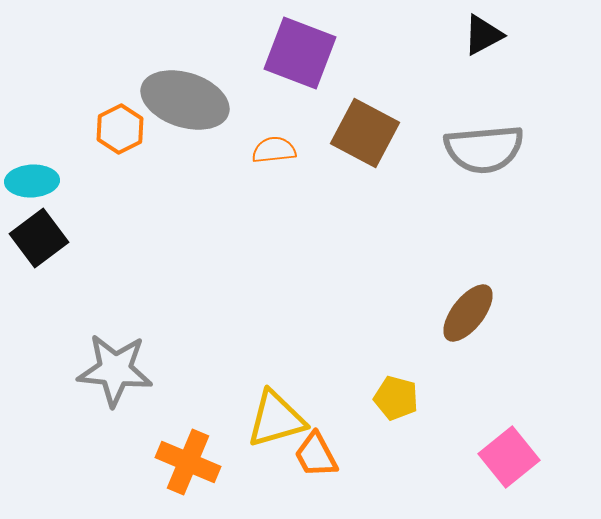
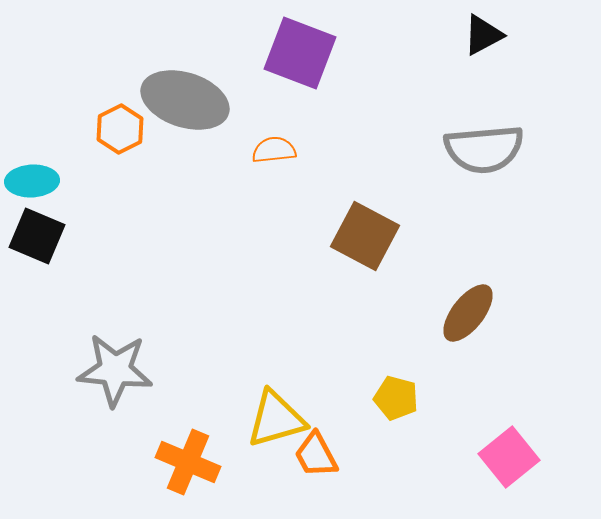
brown square: moved 103 px down
black square: moved 2 px left, 2 px up; rotated 30 degrees counterclockwise
